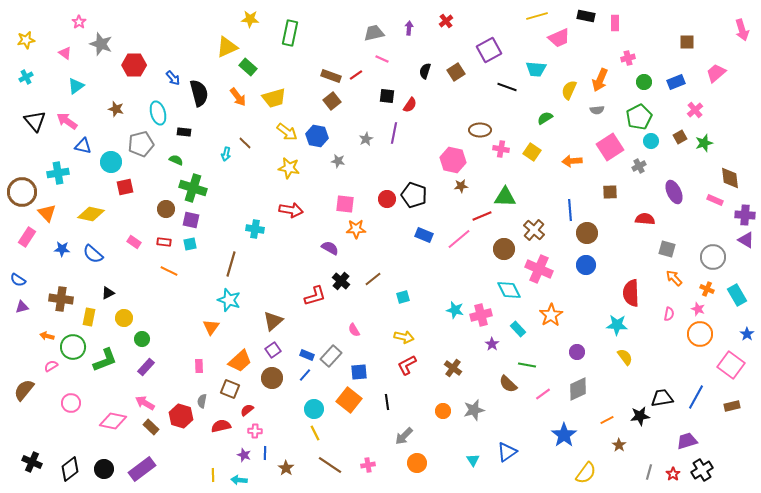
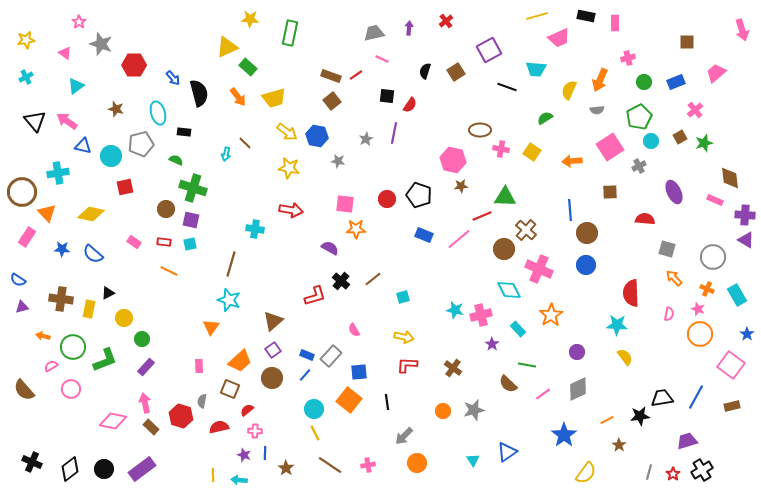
cyan circle at (111, 162): moved 6 px up
black pentagon at (414, 195): moved 5 px right
brown cross at (534, 230): moved 8 px left
yellow rectangle at (89, 317): moved 8 px up
orange arrow at (47, 336): moved 4 px left
red L-shape at (407, 365): rotated 30 degrees clockwise
brown semicircle at (24, 390): rotated 80 degrees counterclockwise
pink circle at (71, 403): moved 14 px up
pink arrow at (145, 403): rotated 48 degrees clockwise
red semicircle at (221, 426): moved 2 px left, 1 px down
